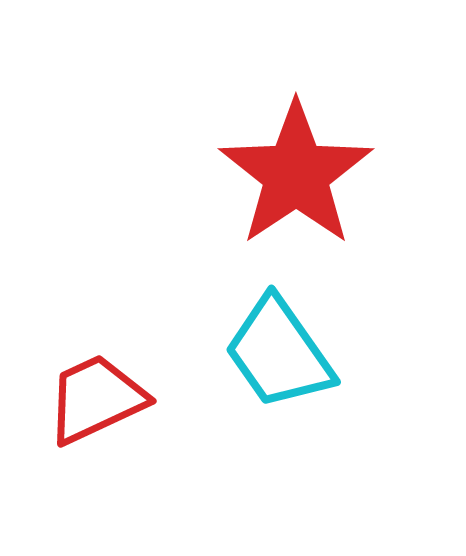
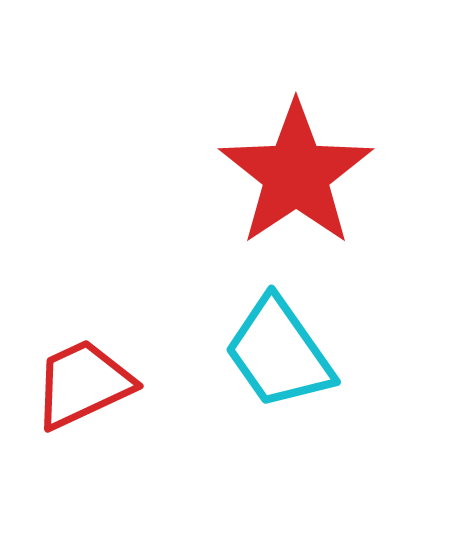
red trapezoid: moved 13 px left, 15 px up
